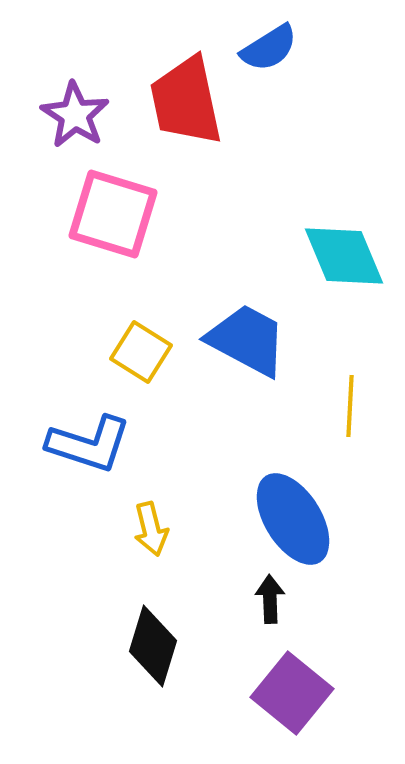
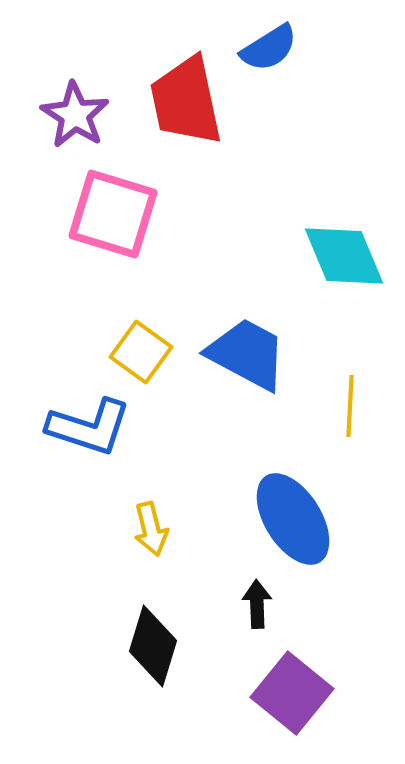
blue trapezoid: moved 14 px down
yellow square: rotated 4 degrees clockwise
blue L-shape: moved 17 px up
black arrow: moved 13 px left, 5 px down
